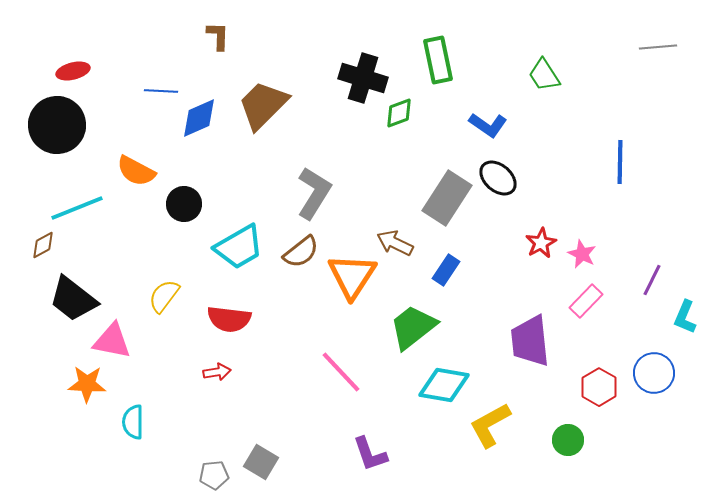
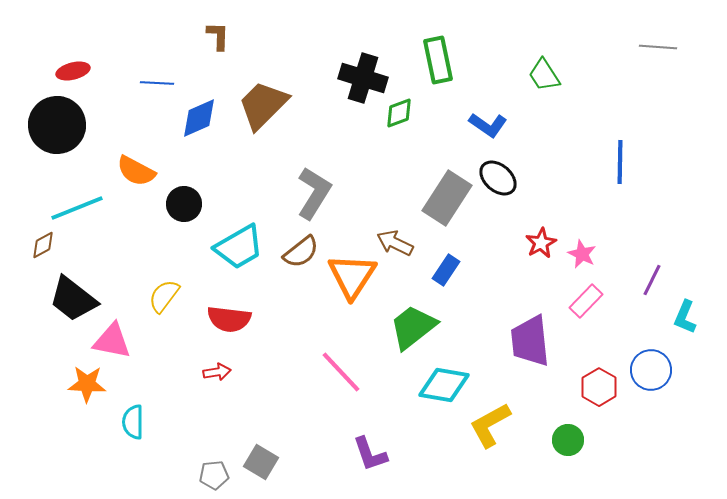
gray line at (658, 47): rotated 9 degrees clockwise
blue line at (161, 91): moved 4 px left, 8 px up
blue circle at (654, 373): moved 3 px left, 3 px up
